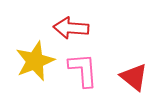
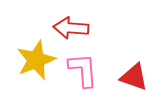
yellow star: moved 1 px right, 1 px up
red triangle: rotated 20 degrees counterclockwise
